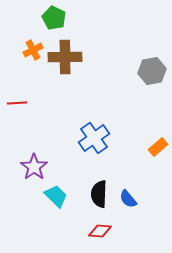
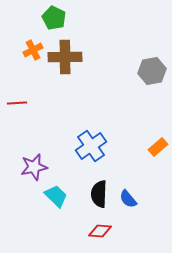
blue cross: moved 3 px left, 8 px down
purple star: rotated 24 degrees clockwise
